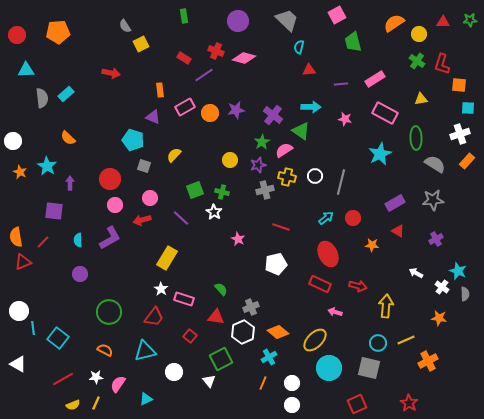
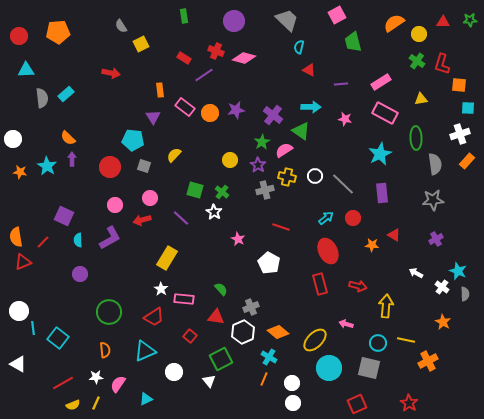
purple circle at (238, 21): moved 4 px left
gray semicircle at (125, 26): moved 4 px left
red circle at (17, 35): moved 2 px right, 1 px down
red triangle at (309, 70): rotated 32 degrees clockwise
pink rectangle at (375, 79): moved 6 px right, 3 px down
pink rectangle at (185, 107): rotated 66 degrees clockwise
purple triangle at (153, 117): rotated 35 degrees clockwise
cyan pentagon at (133, 140): rotated 10 degrees counterclockwise
white circle at (13, 141): moved 2 px up
gray semicircle at (435, 164): rotated 50 degrees clockwise
purple star at (258, 165): rotated 21 degrees counterclockwise
orange star at (20, 172): rotated 16 degrees counterclockwise
red circle at (110, 179): moved 12 px up
gray line at (341, 182): moved 2 px right, 2 px down; rotated 60 degrees counterclockwise
purple arrow at (70, 183): moved 2 px right, 24 px up
green square at (195, 190): rotated 36 degrees clockwise
green cross at (222, 192): rotated 24 degrees clockwise
purple rectangle at (395, 203): moved 13 px left, 10 px up; rotated 66 degrees counterclockwise
purple square at (54, 211): moved 10 px right, 5 px down; rotated 18 degrees clockwise
red triangle at (398, 231): moved 4 px left, 4 px down
red ellipse at (328, 254): moved 3 px up
white pentagon at (276, 264): moved 7 px left, 1 px up; rotated 30 degrees counterclockwise
red rectangle at (320, 284): rotated 50 degrees clockwise
pink rectangle at (184, 299): rotated 12 degrees counterclockwise
pink arrow at (335, 312): moved 11 px right, 12 px down
red trapezoid at (154, 317): rotated 20 degrees clockwise
orange star at (439, 318): moved 4 px right, 4 px down; rotated 21 degrees clockwise
yellow line at (406, 340): rotated 36 degrees clockwise
orange semicircle at (105, 350): rotated 56 degrees clockwise
cyan triangle at (145, 351): rotated 10 degrees counterclockwise
cyan cross at (269, 357): rotated 28 degrees counterclockwise
red line at (63, 379): moved 4 px down
orange line at (263, 383): moved 1 px right, 4 px up
white circle at (292, 405): moved 1 px right, 2 px up
